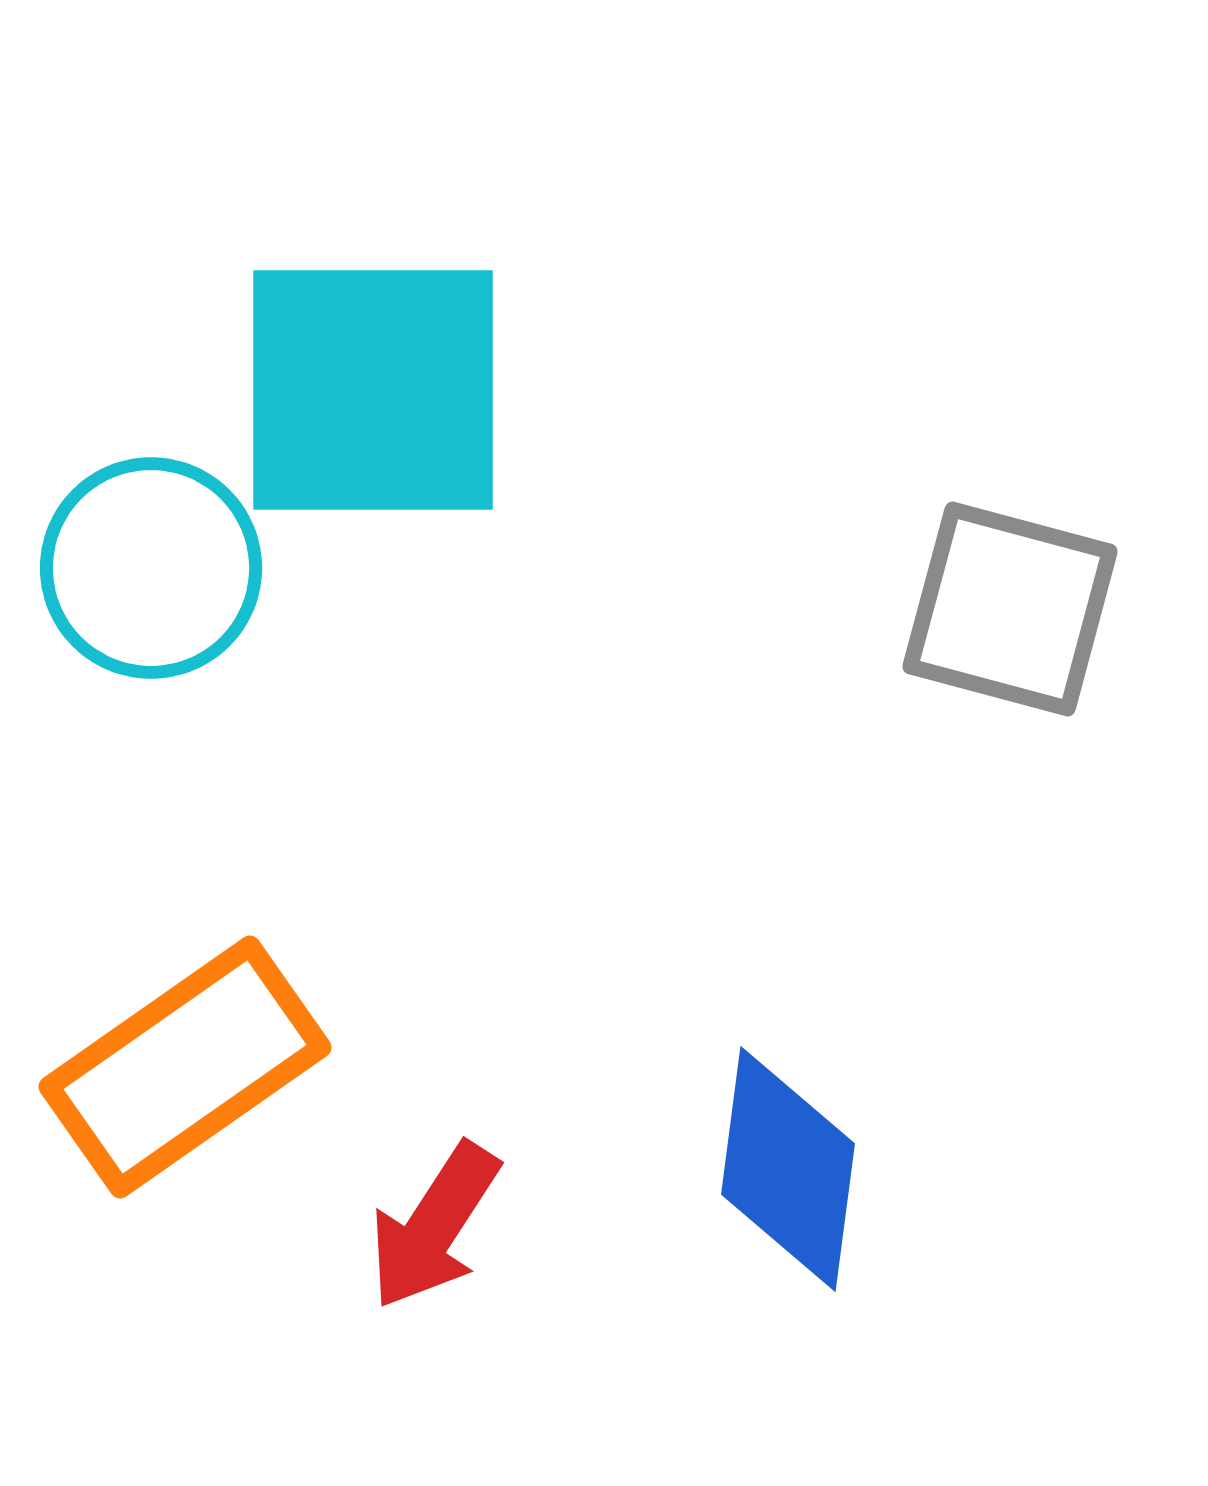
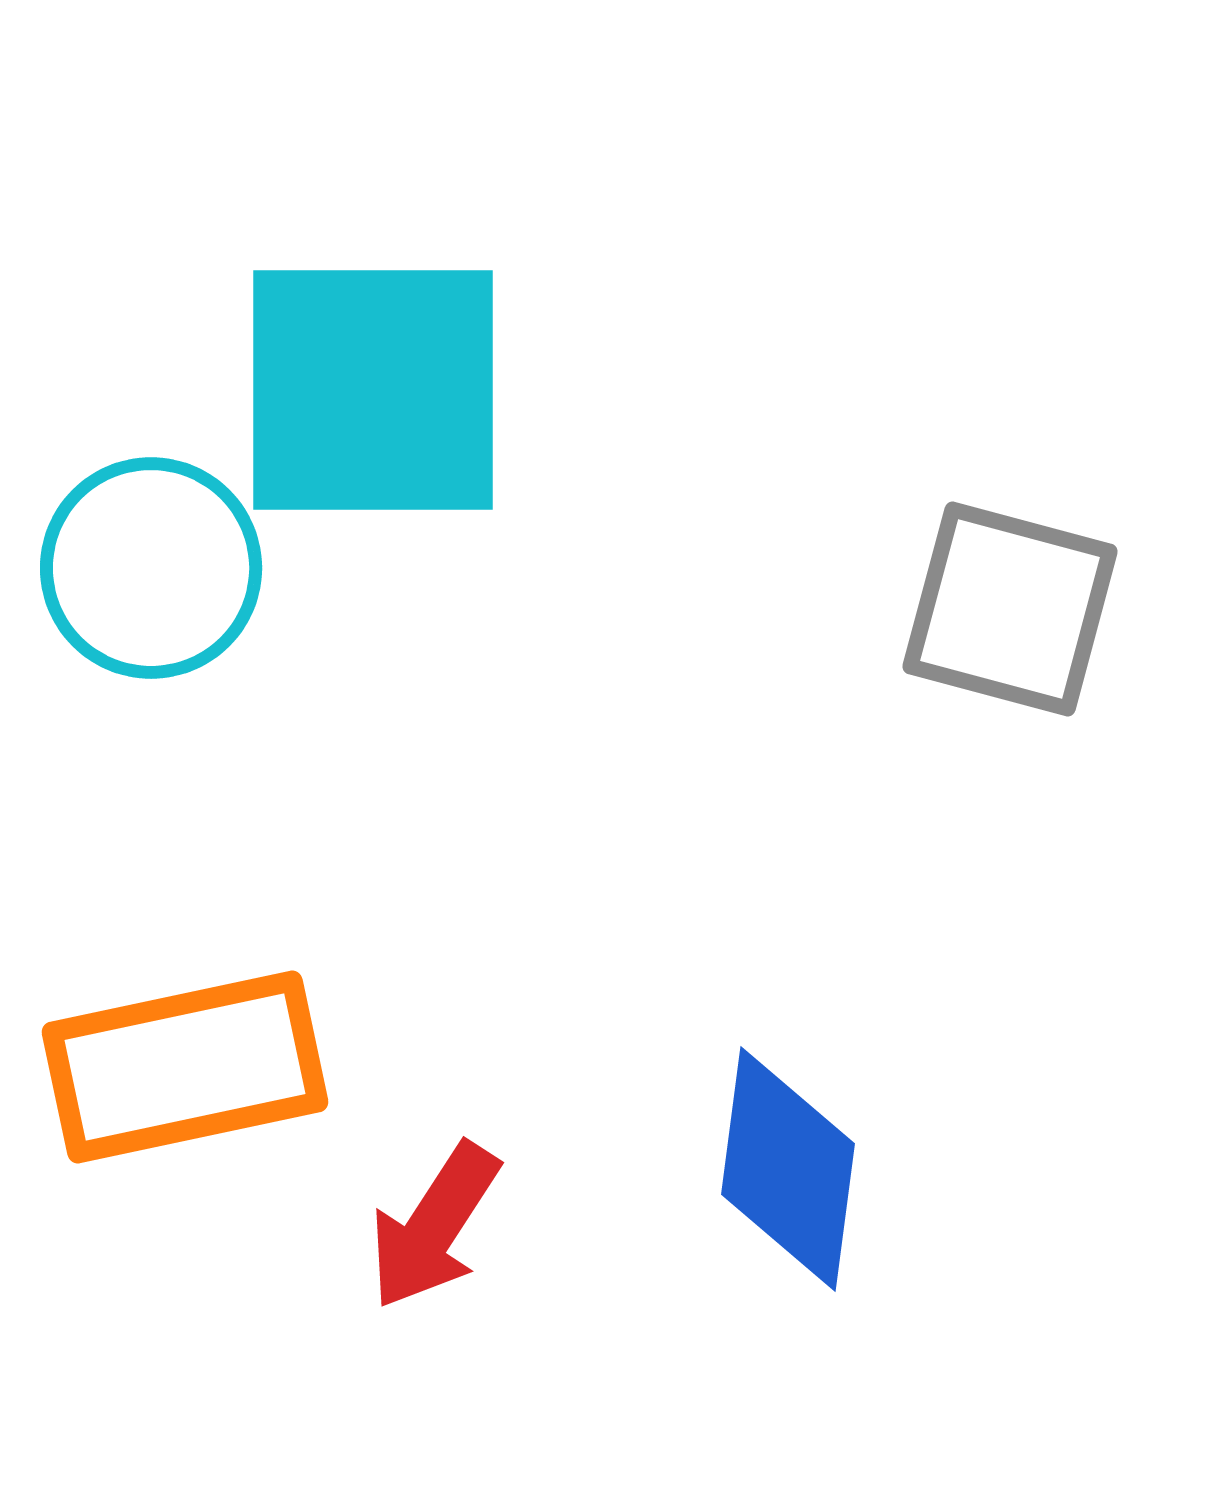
orange rectangle: rotated 23 degrees clockwise
